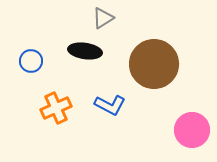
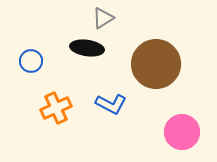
black ellipse: moved 2 px right, 3 px up
brown circle: moved 2 px right
blue L-shape: moved 1 px right, 1 px up
pink circle: moved 10 px left, 2 px down
